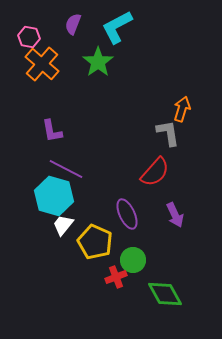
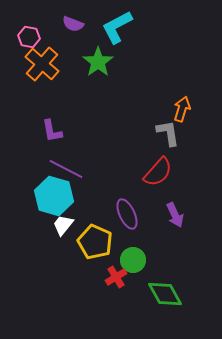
purple semicircle: rotated 90 degrees counterclockwise
red semicircle: moved 3 px right
red cross: rotated 10 degrees counterclockwise
